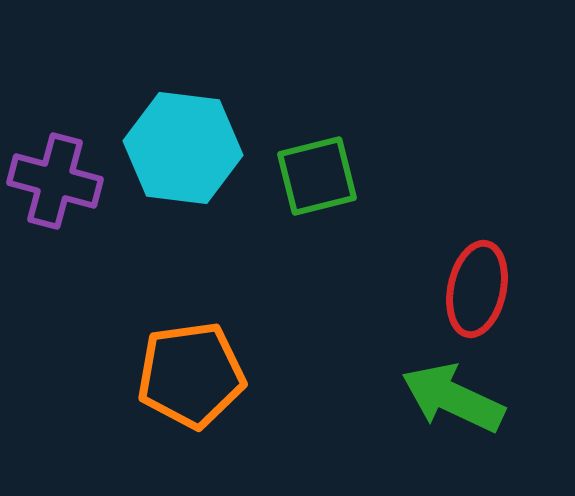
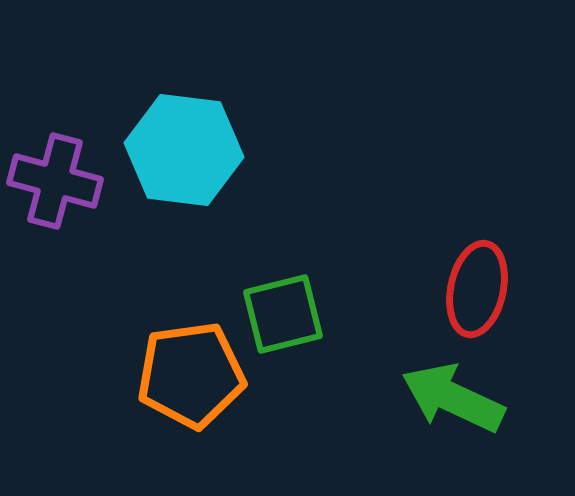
cyan hexagon: moved 1 px right, 2 px down
green square: moved 34 px left, 138 px down
